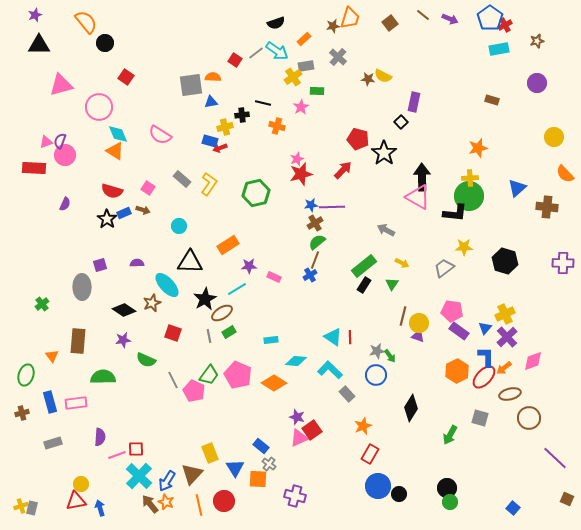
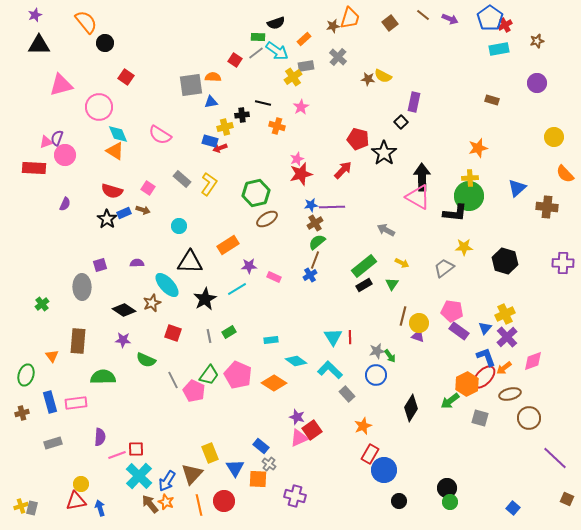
green rectangle at (317, 91): moved 59 px left, 54 px up
purple semicircle at (60, 141): moved 3 px left, 3 px up
black rectangle at (364, 285): rotated 28 degrees clockwise
brown ellipse at (222, 313): moved 45 px right, 94 px up
cyan triangle at (333, 337): rotated 24 degrees clockwise
purple star at (123, 340): rotated 14 degrees clockwise
blue L-shape at (486, 357): rotated 20 degrees counterclockwise
cyan diamond at (296, 361): rotated 30 degrees clockwise
orange hexagon at (457, 371): moved 10 px right, 13 px down
green arrow at (450, 435): moved 34 px up; rotated 24 degrees clockwise
blue circle at (378, 486): moved 6 px right, 16 px up
black circle at (399, 494): moved 7 px down
